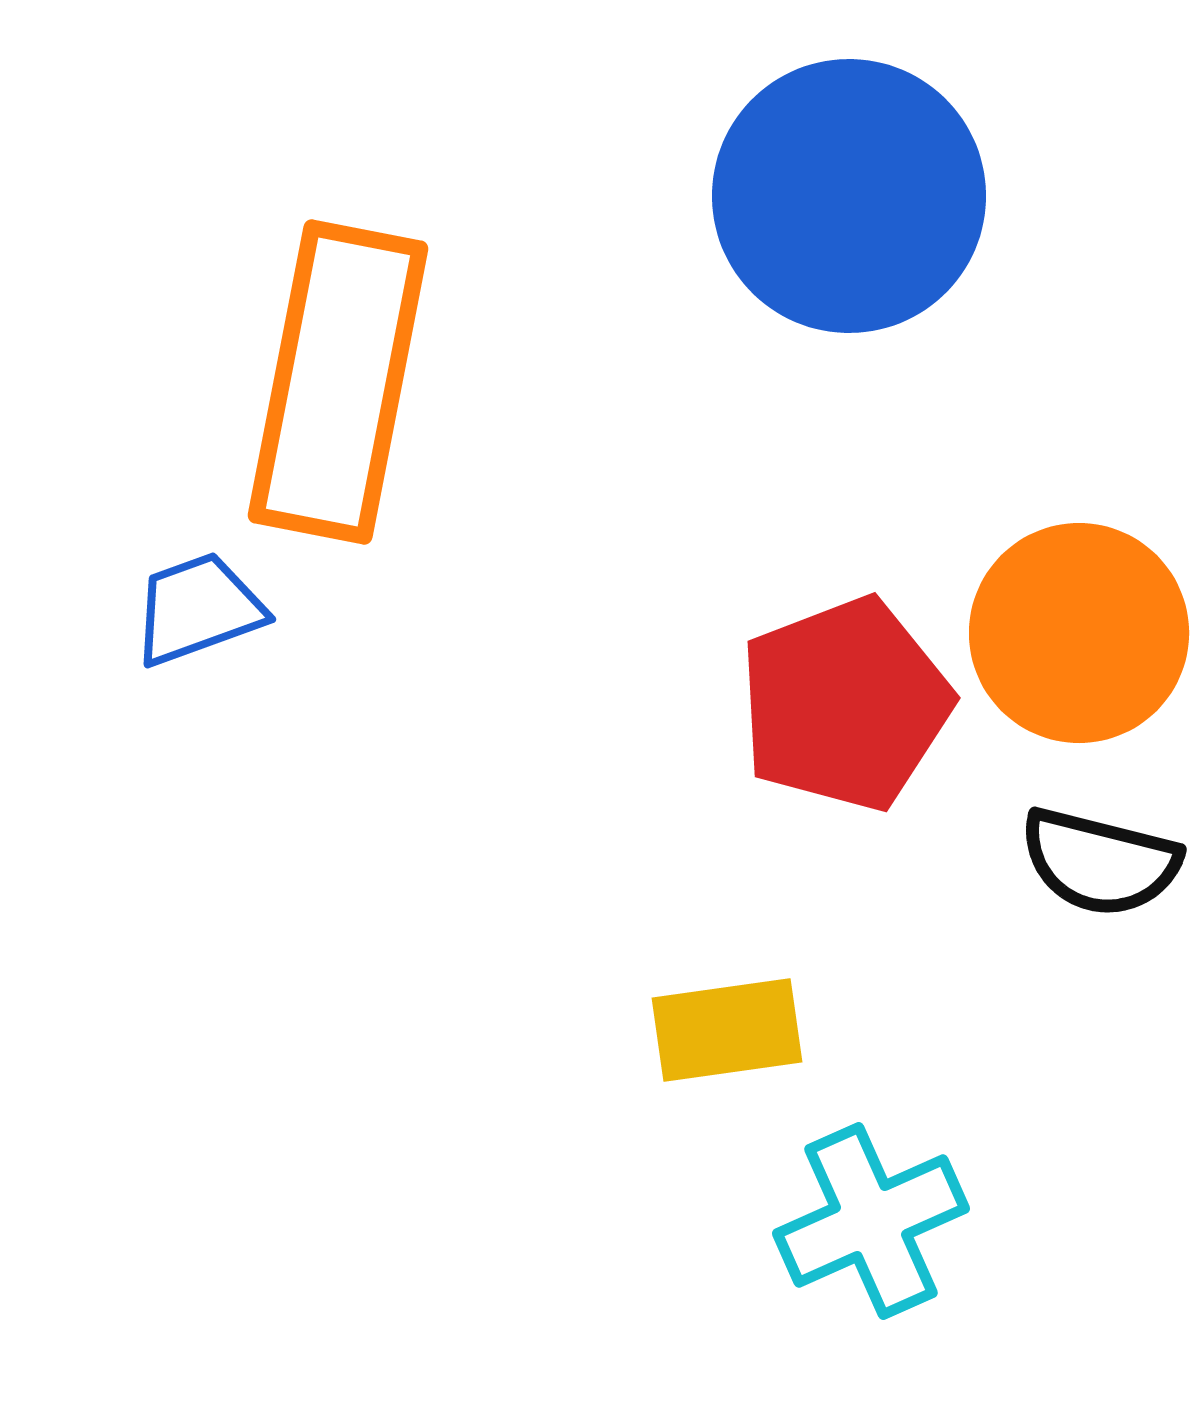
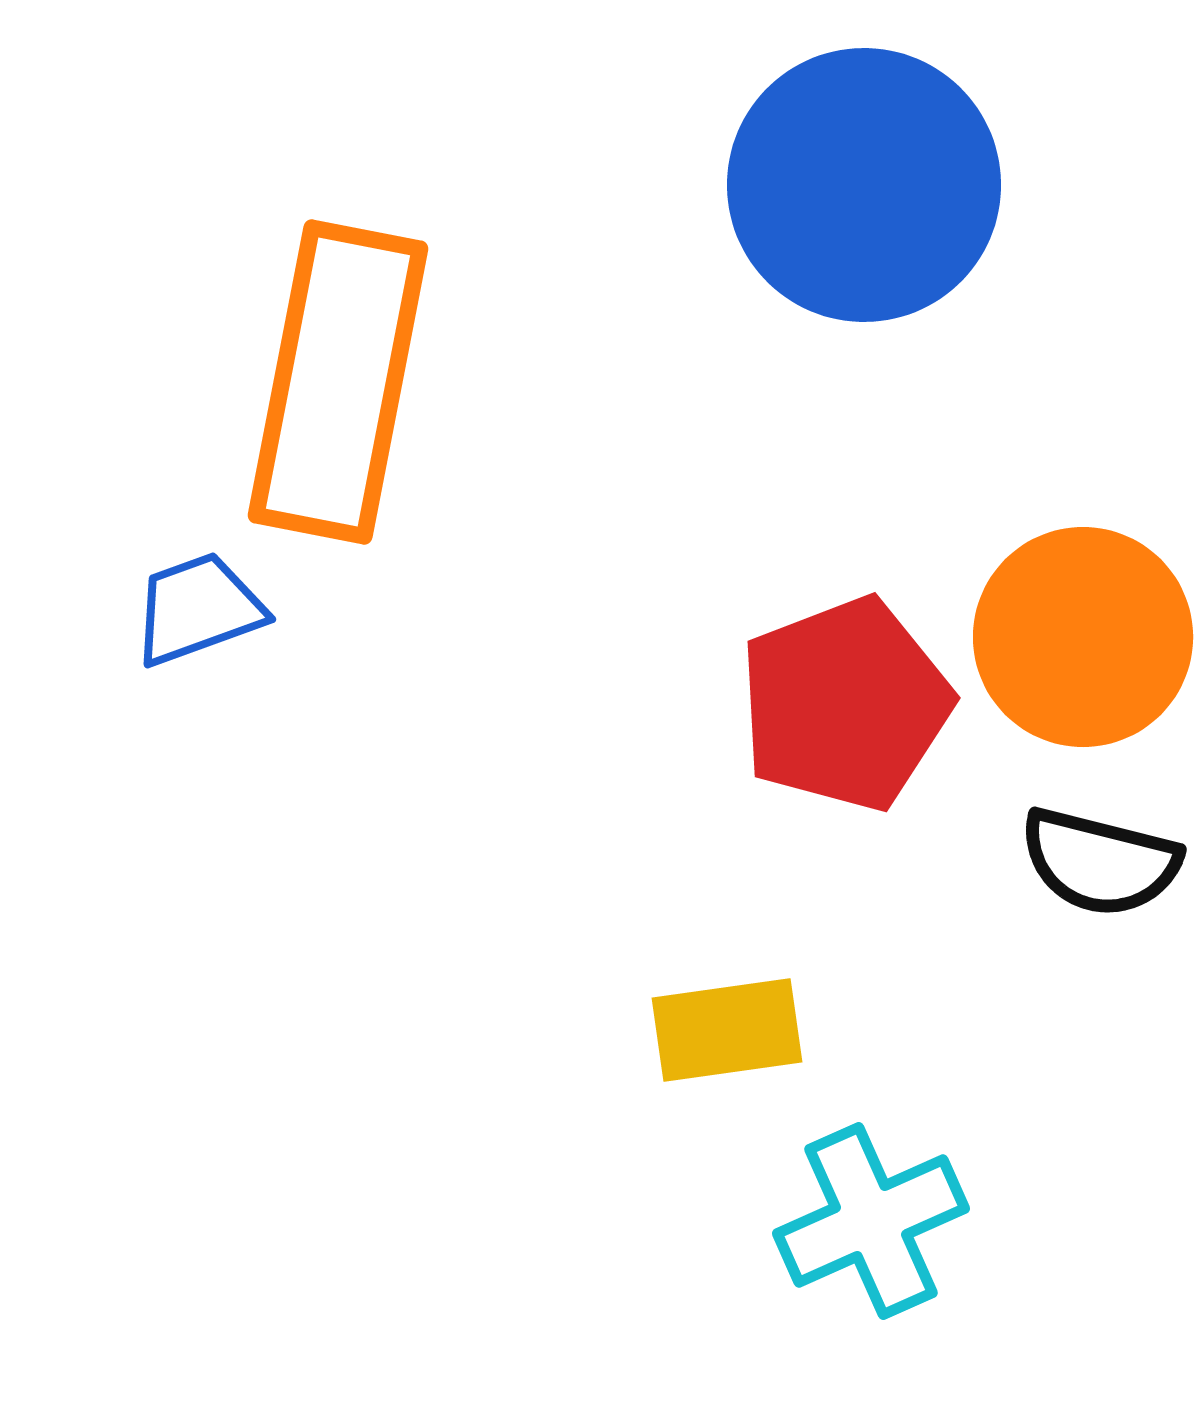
blue circle: moved 15 px right, 11 px up
orange circle: moved 4 px right, 4 px down
